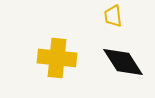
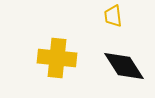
black diamond: moved 1 px right, 4 px down
